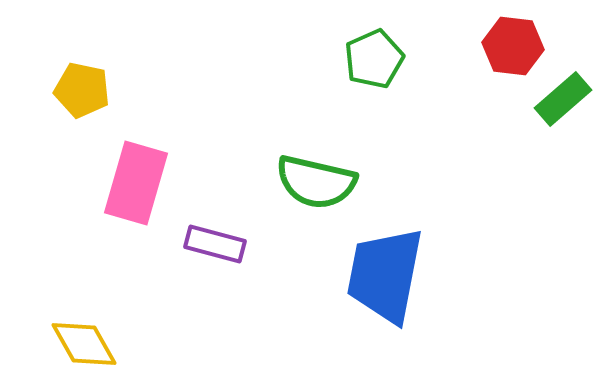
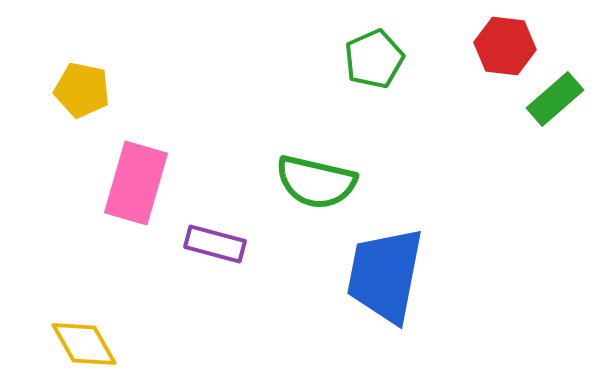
red hexagon: moved 8 px left
green rectangle: moved 8 px left
